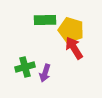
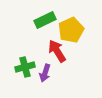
green rectangle: rotated 25 degrees counterclockwise
yellow pentagon: rotated 30 degrees clockwise
red arrow: moved 17 px left, 3 px down
